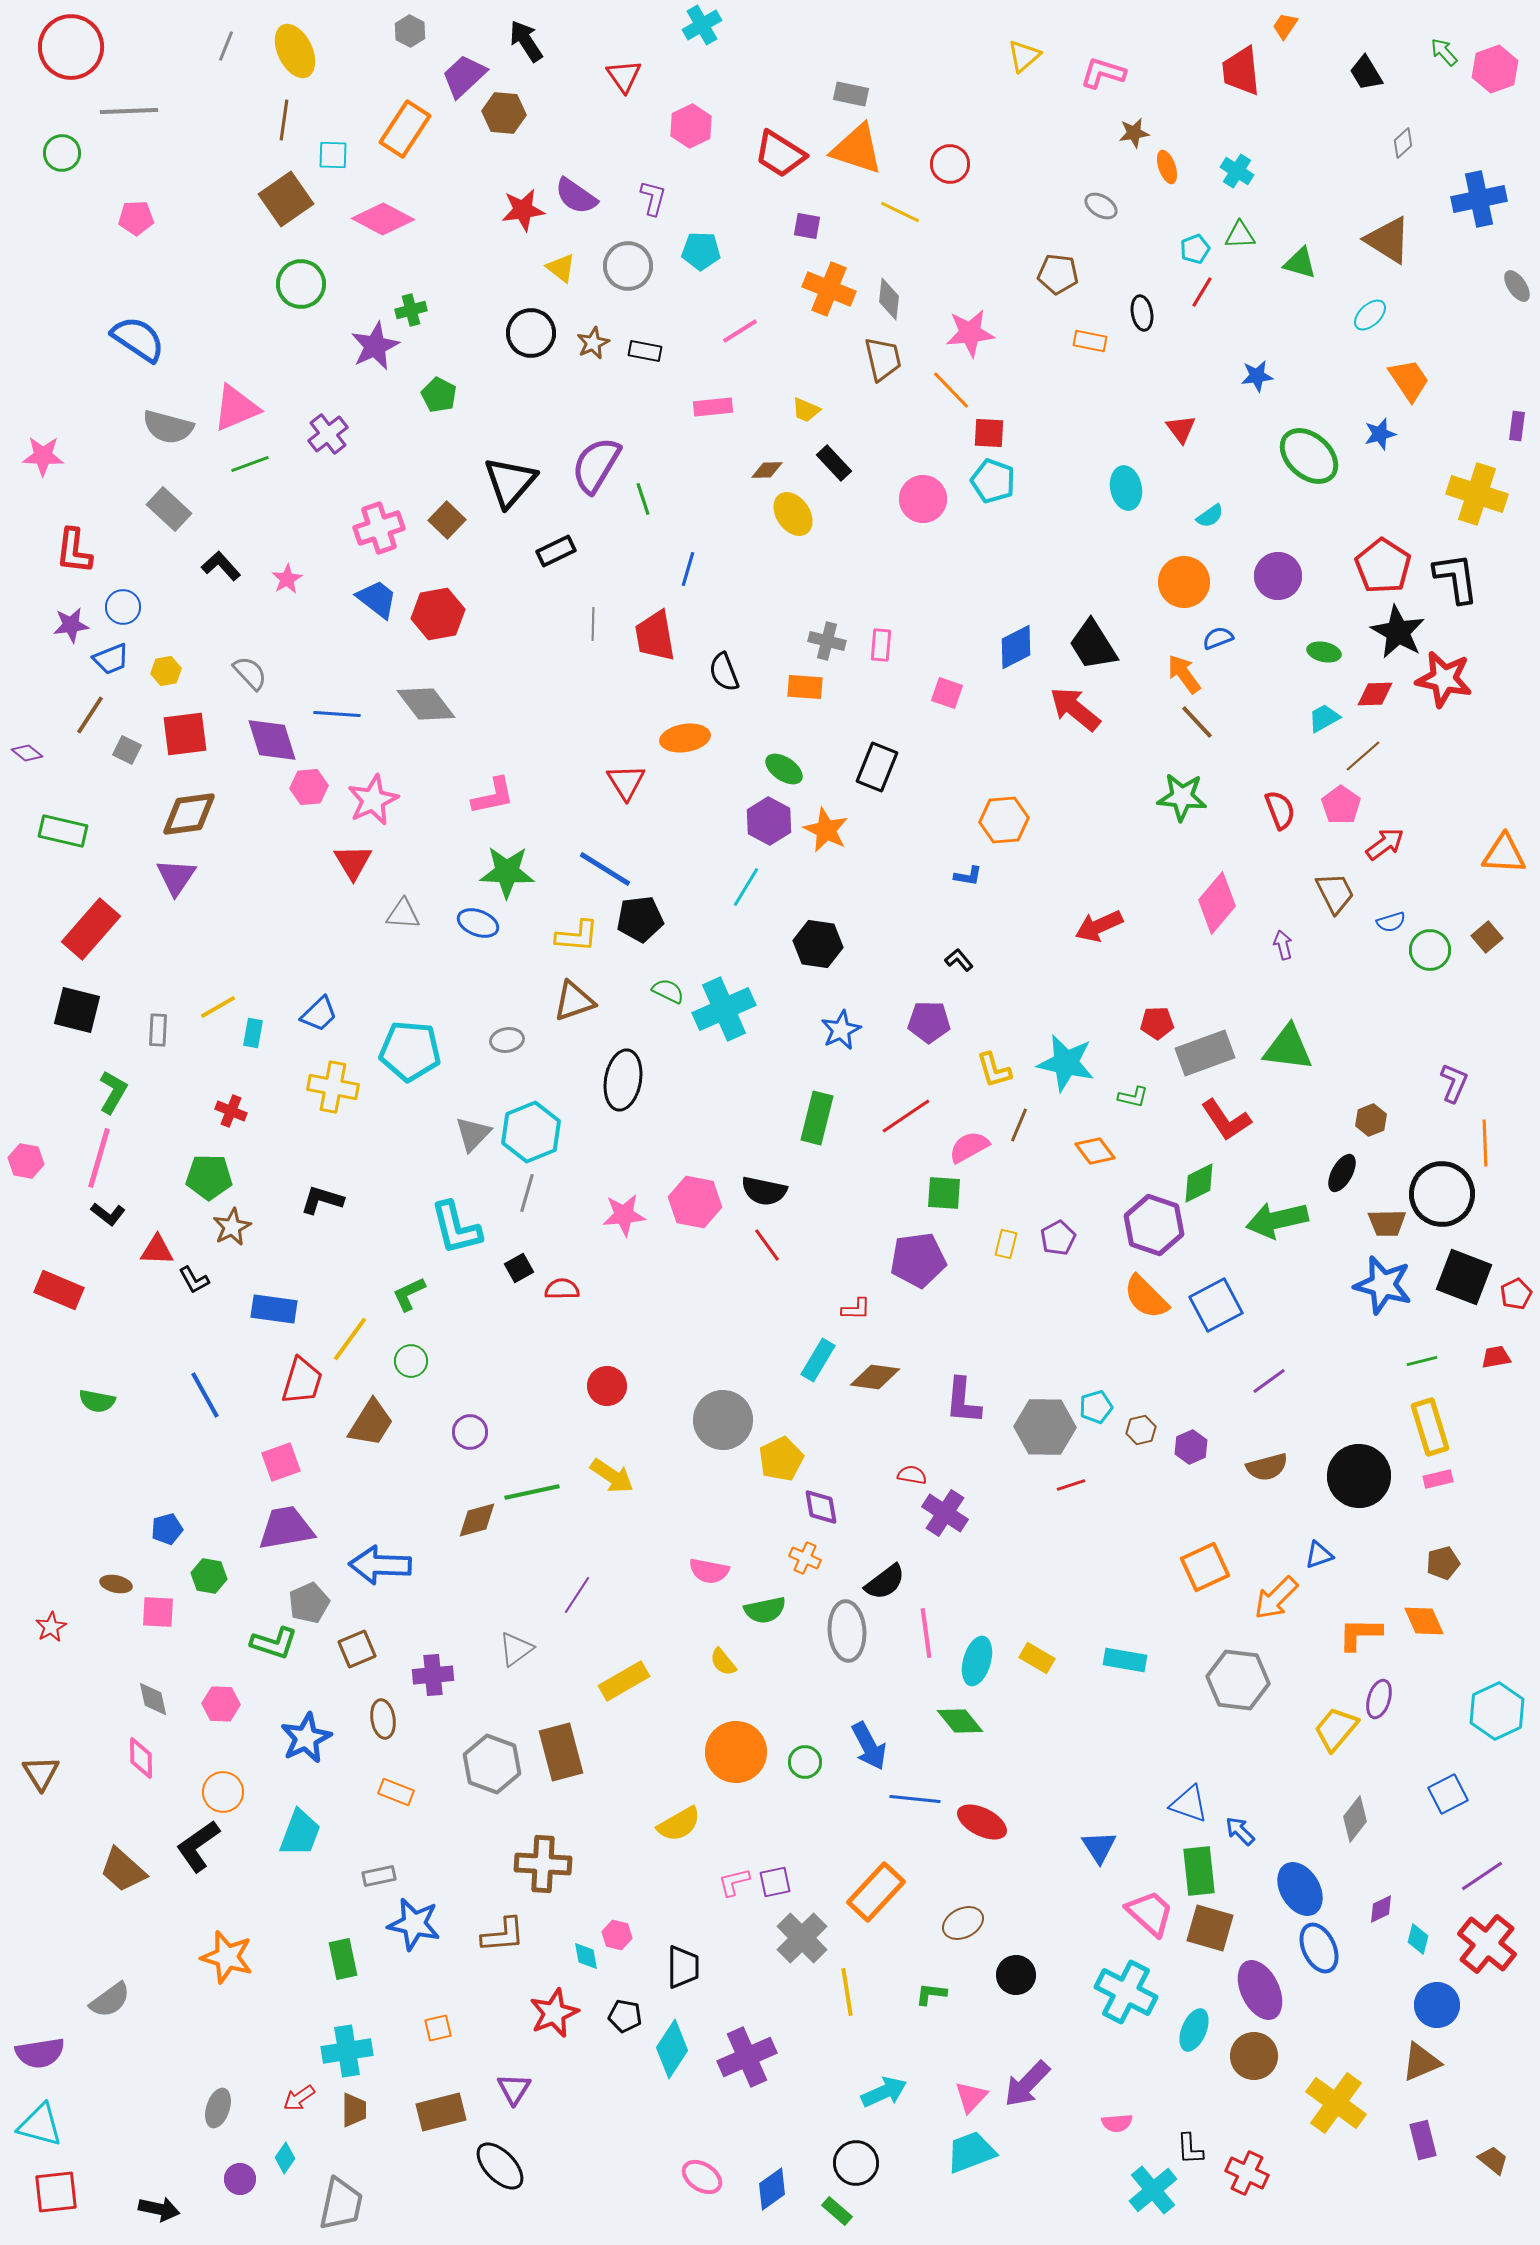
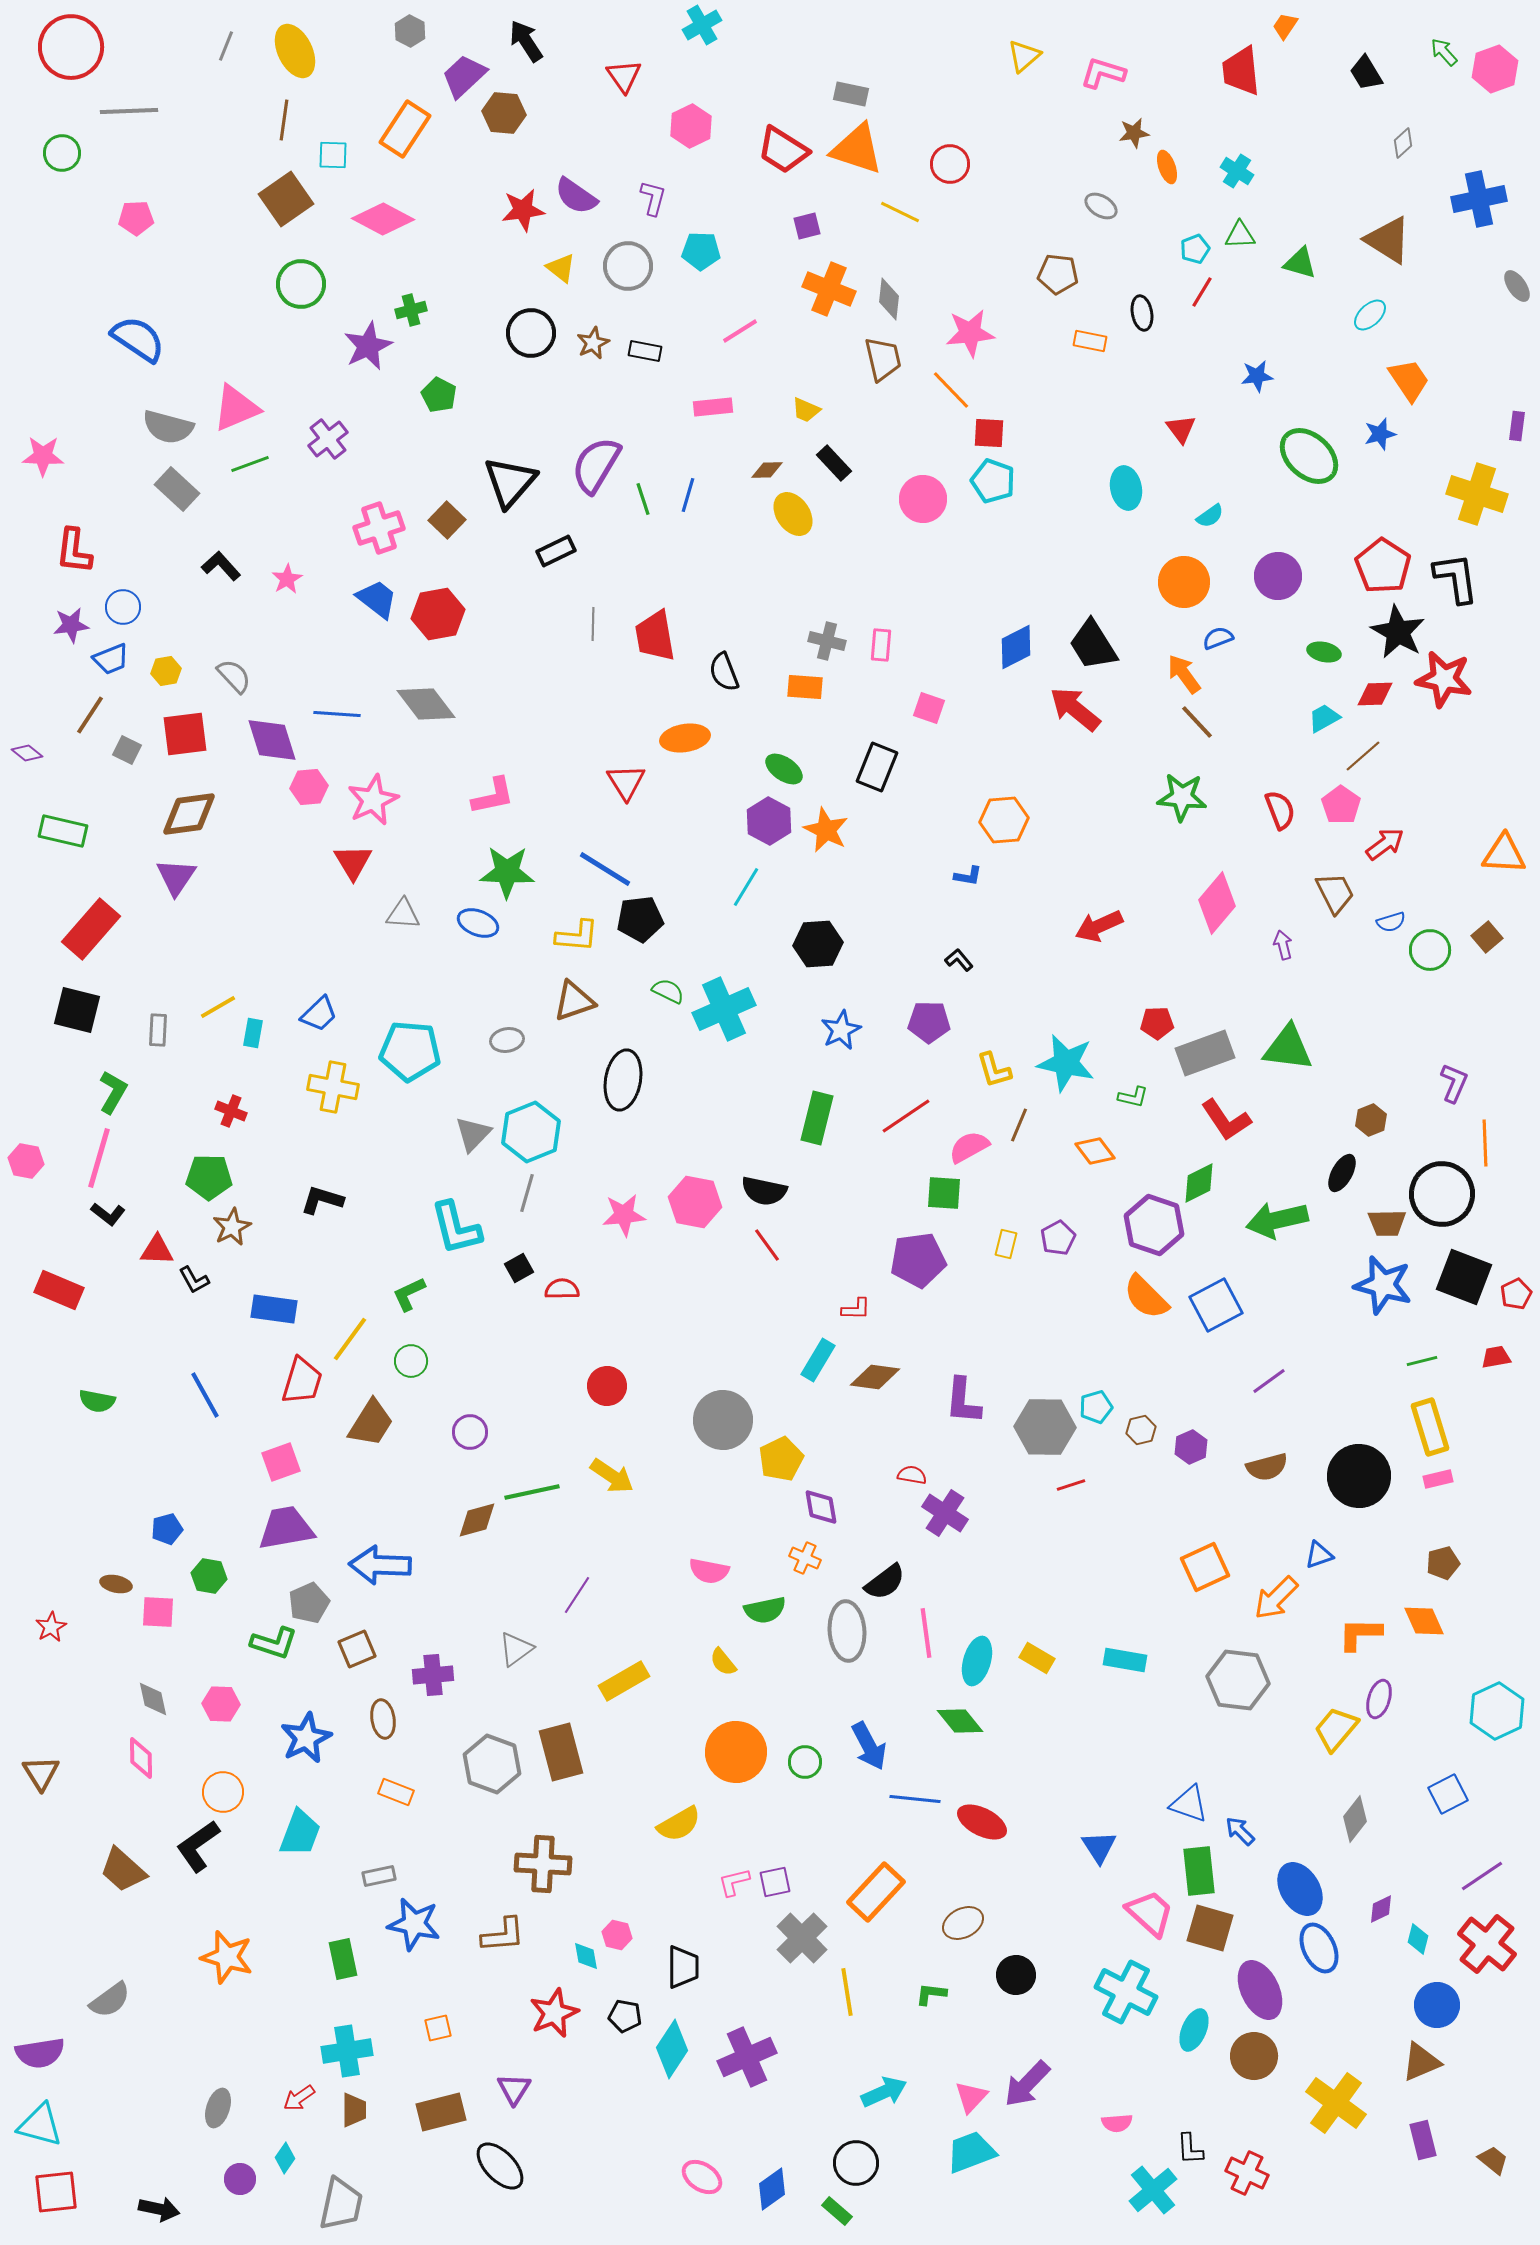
red trapezoid at (780, 154): moved 3 px right, 4 px up
purple square at (807, 226): rotated 24 degrees counterclockwise
purple star at (375, 346): moved 7 px left
purple cross at (328, 434): moved 5 px down
gray rectangle at (169, 509): moved 8 px right, 20 px up
blue line at (688, 569): moved 74 px up
gray semicircle at (250, 673): moved 16 px left, 3 px down
pink square at (947, 693): moved 18 px left, 15 px down
black hexagon at (818, 944): rotated 12 degrees counterclockwise
